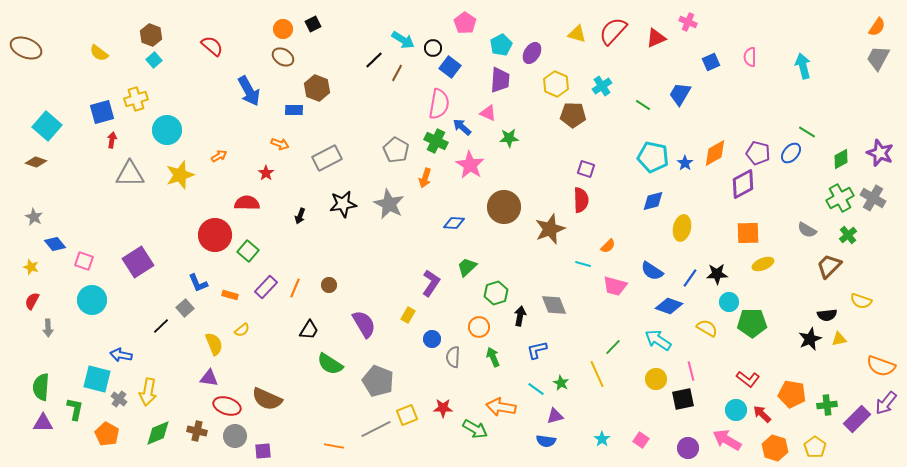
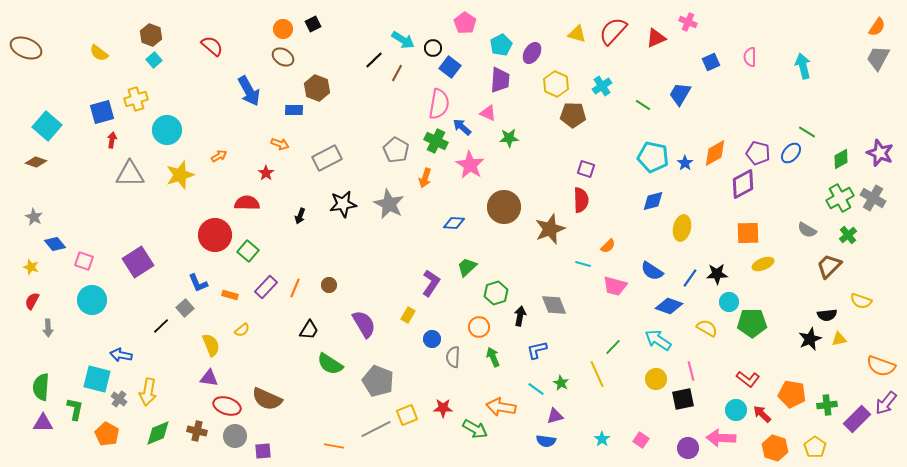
yellow semicircle at (214, 344): moved 3 px left, 1 px down
pink arrow at (727, 440): moved 6 px left, 2 px up; rotated 28 degrees counterclockwise
